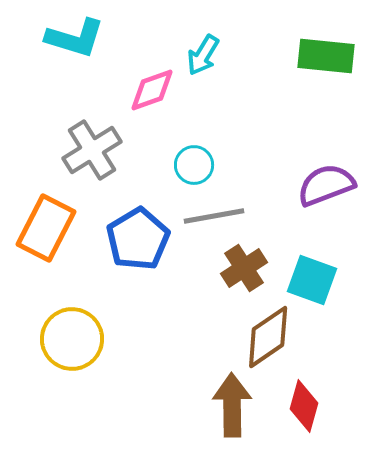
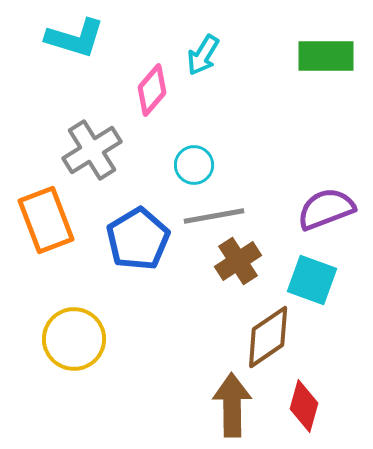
green rectangle: rotated 6 degrees counterclockwise
pink diamond: rotated 30 degrees counterclockwise
purple semicircle: moved 24 px down
orange rectangle: moved 8 px up; rotated 48 degrees counterclockwise
brown cross: moved 6 px left, 7 px up
yellow circle: moved 2 px right
